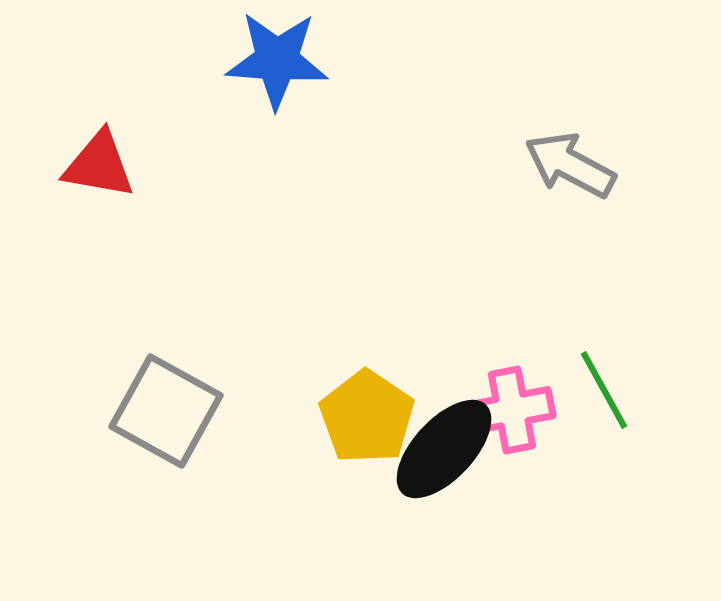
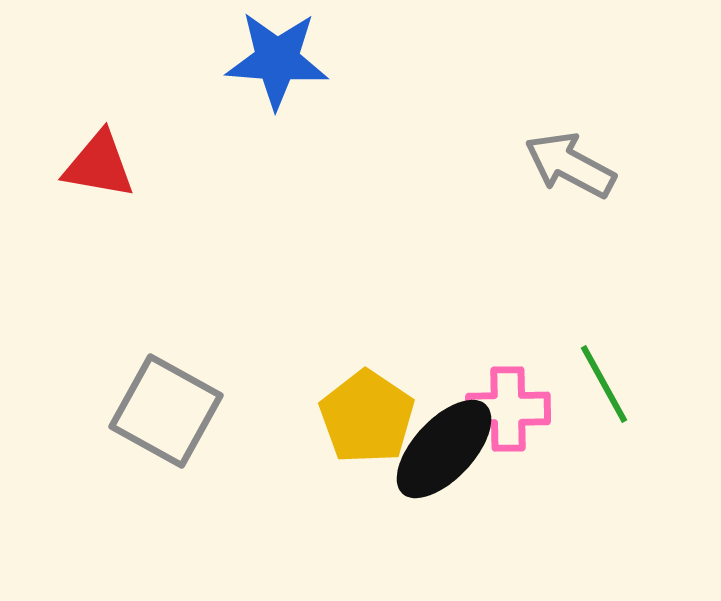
green line: moved 6 px up
pink cross: moved 4 px left, 1 px up; rotated 10 degrees clockwise
